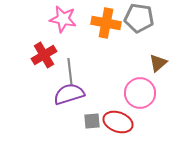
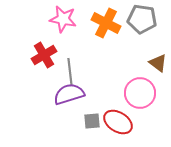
gray pentagon: moved 3 px right, 1 px down
orange cross: rotated 16 degrees clockwise
brown triangle: rotated 42 degrees counterclockwise
red ellipse: rotated 12 degrees clockwise
